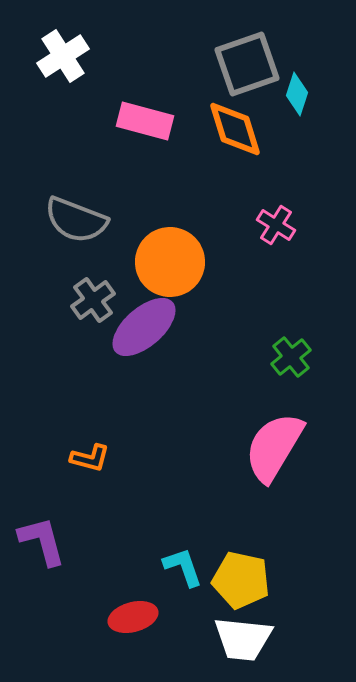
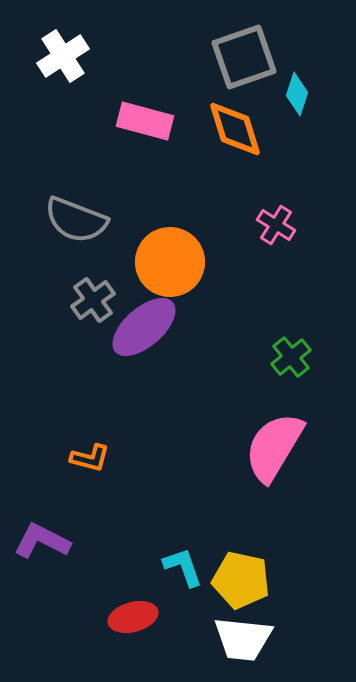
gray square: moved 3 px left, 7 px up
purple L-shape: rotated 48 degrees counterclockwise
